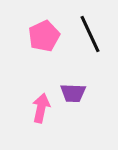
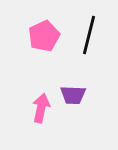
black line: moved 1 px left, 1 px down; rotated 39 degrees clockwise
purple trapezoid: moved 2 px down
